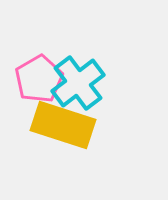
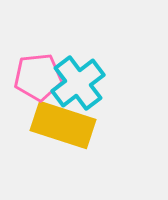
pink pentagon: moved 1 px left, 2 px up; rotated 24 degrees clockwise
